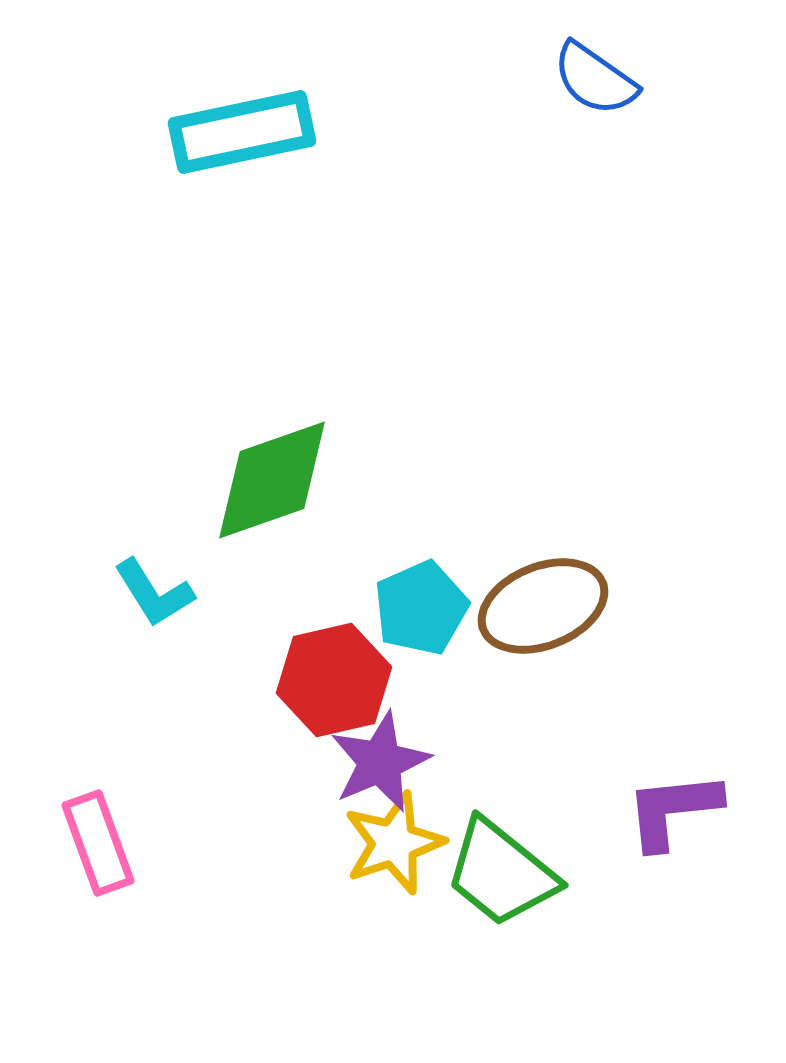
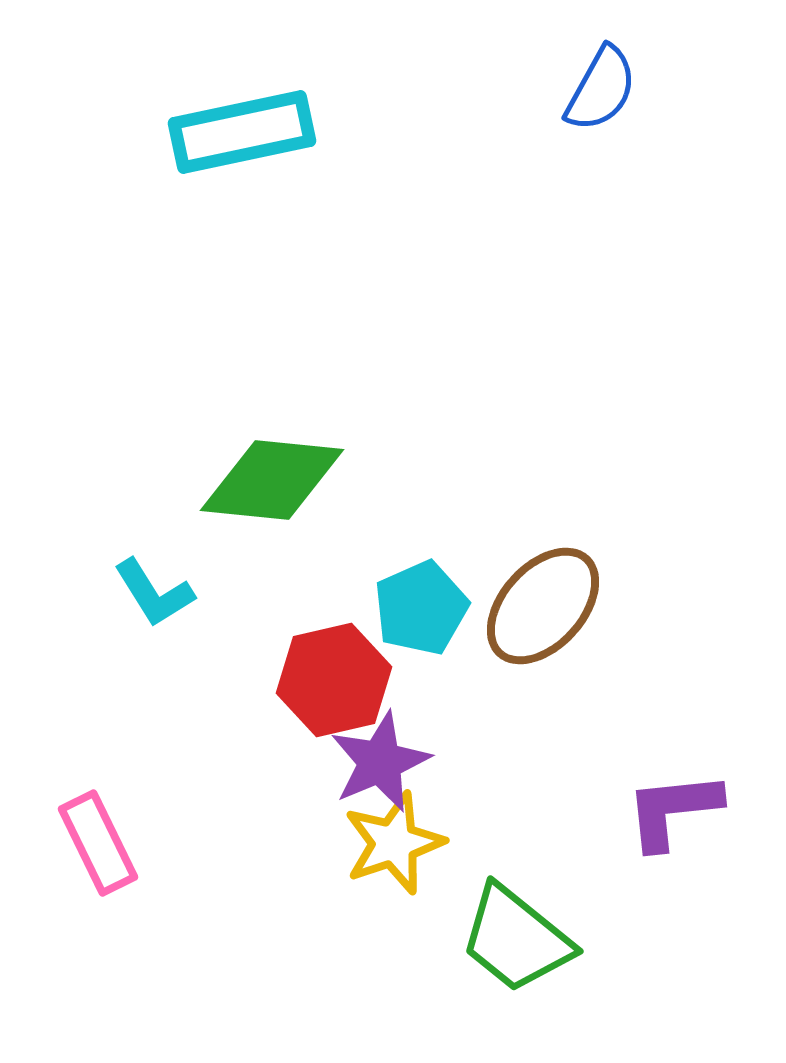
blue semicircle: moved 6 px right, 10 px down; rotated 96 degrees counterclockwise
green diamond: rotated 25 degrees clockwise
brown ellipse: rotated 26 degrees counterclockwise
pink rectangle: rotated 6 degrees counterclockwise
green trapezoid: moved 15 px right, 66 px down
